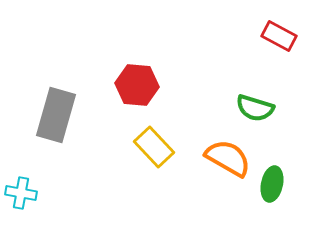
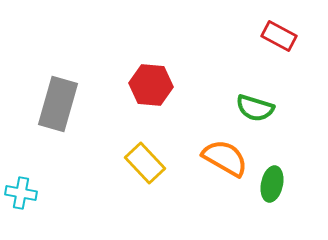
red hexagon: moved 14 px right
gray rectangle: moved 2 px right, 11 px up
yellow rectangle: moved 9 px left, 16 px down
orange semicircle: moved 3 px left
